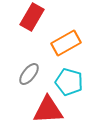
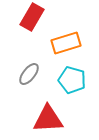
orange rectangle: rotated 12 degrees clockwise
cyan pentagon: moved 3 px right, 2 px up
red triangle: moved 9 px down
